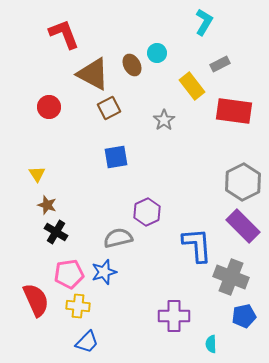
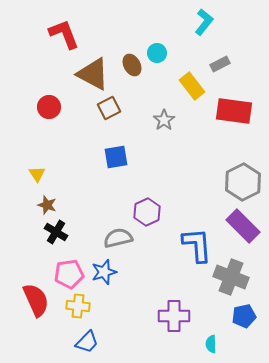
cyan L-shape: rotated 8 degrees clockwise
